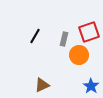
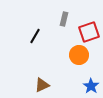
gray rectangle: moved 20 px up
